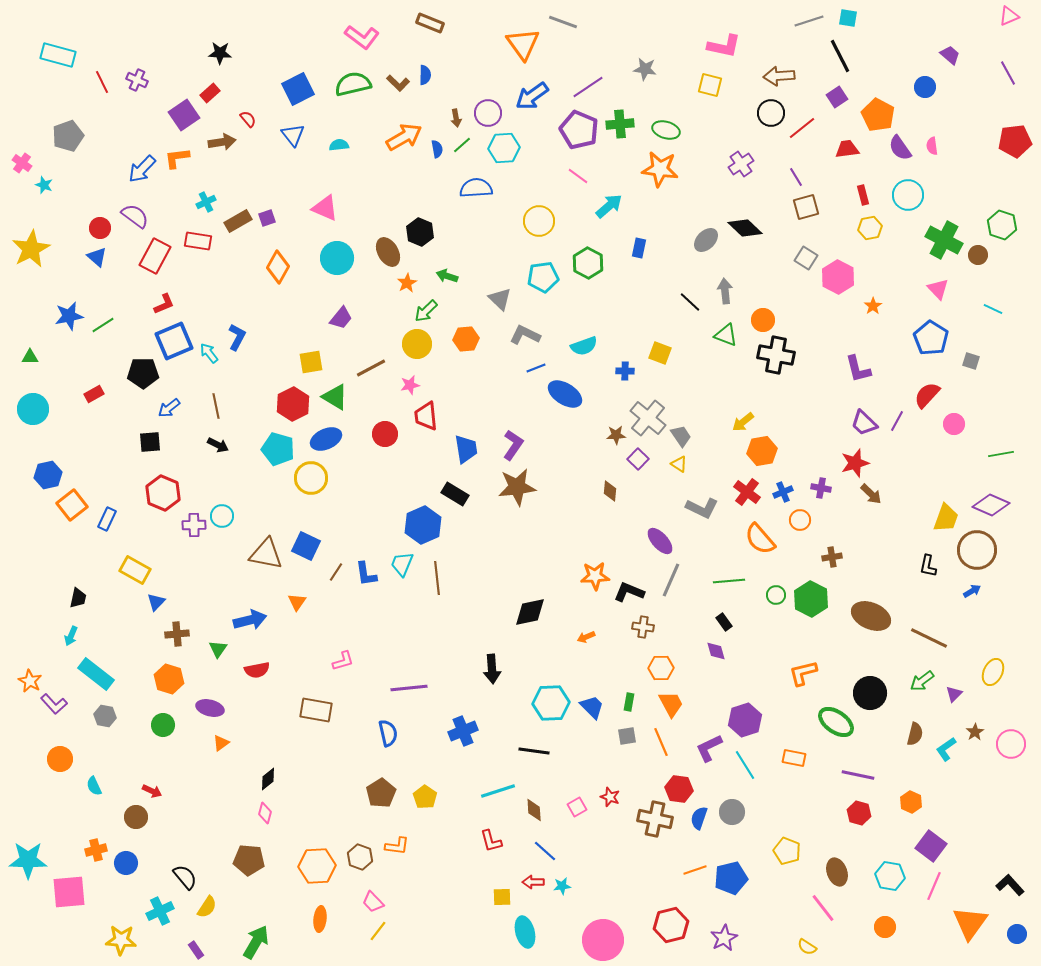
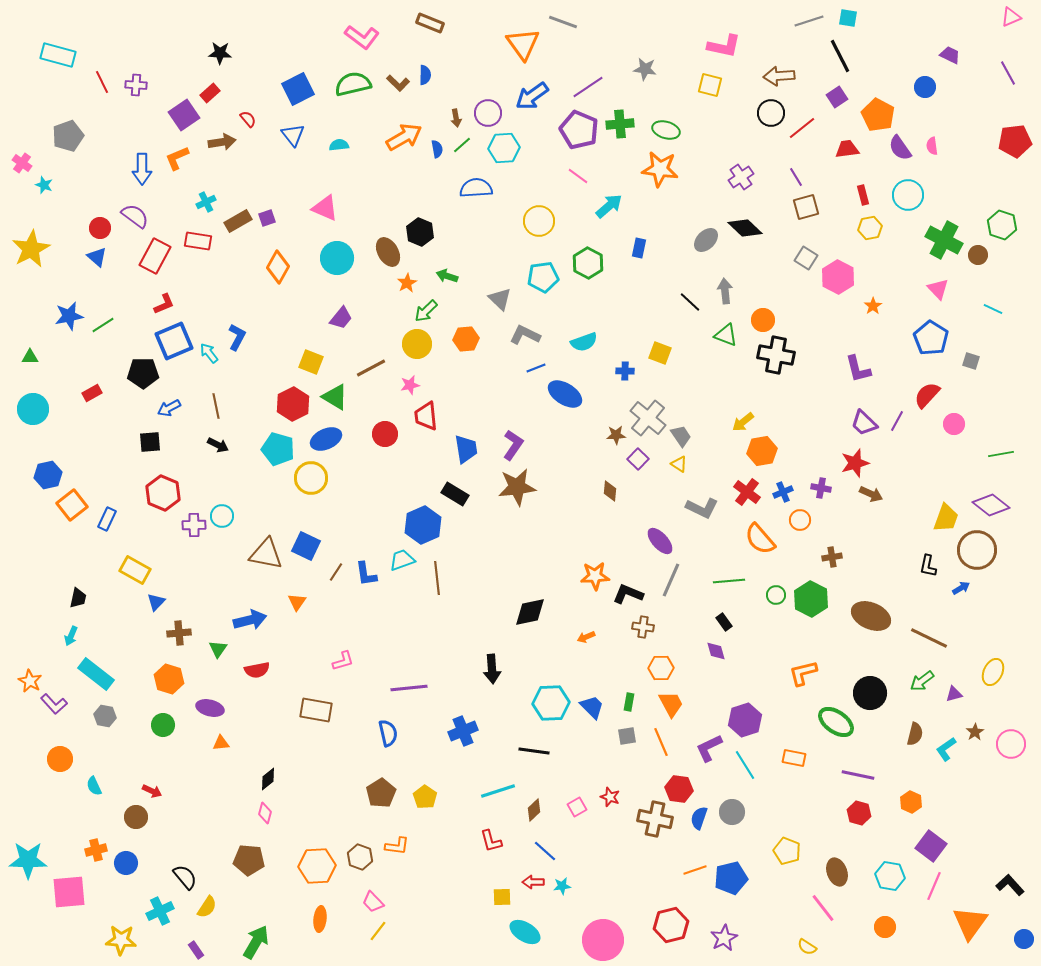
pink triangle at (1009, 16): moved 2 px right, 1 px down
purple trapezoid at (950, 55): rotated 15 degrees counterclockwise
purple cross at (137, 80): moved 1 px left, 5 px down; rotated 20 degrees counterclockwise
orange L-shape at (177, 158): rotated 16 degrees counterclockwise
purple cross at (741, 164): moved 13 px down
blue arrow at (142, 169): rotated 44 degrees counterclockwise
cyan semicircle at (584, 346): moved 4 px up
yellow square at (311, 362): rotated 30 degrees clockwise
red rectangle at (94, 394): moved 2 px left, 1 px up
blue arrow at (169, 408): rotated 10 degrees clockwise
brown arrow at (871, 494): rotated 20 degrees counterclockwise
purple diamond at (991, 505): rotated 15 degrees clockwise
cyan trapezoid at (402, 564): moved 4 px up; rotated 48 degrees clockwise
blue arrow at (972, 591): moved 11 px left, 3 px up
black L-shape at (629, 592): moved 1 px left, 2 px down
brown cross at (177, 634): moved 2 px right, 1 px up
purple triangle at (954, 694): rotated 30 degrees clockwise
orange triangle at (221, 743): rotated 30 degrees clockwise
brown diamond at (534, 810): rotated 50 degrees clockwise
cyan ellipse at (525, 932): rotated 44 degrees counterclockwise
blue circle at (1017, 934): moved 7 px right, 5 px down
